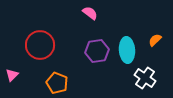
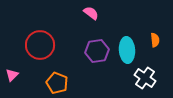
pink semicircle: moved 1 px right
orange semicircle: rotated 128 degrees clockwise
